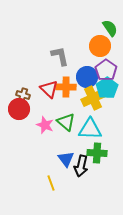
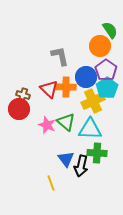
green semicircle: moved 2 px down
blue circle: moved 1 px left
yellow cross: moved 3 px down
pink star: moved 2 px right
